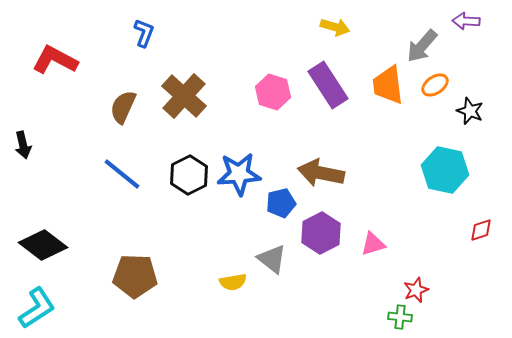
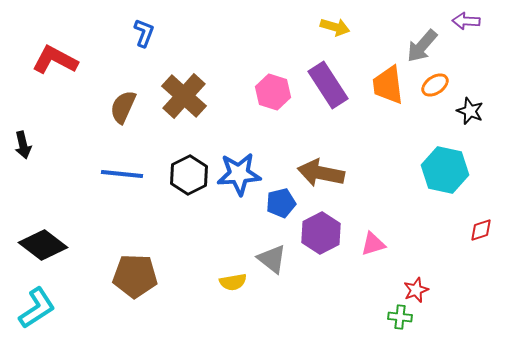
blue line: rotated 33 degrees counterclockwise
